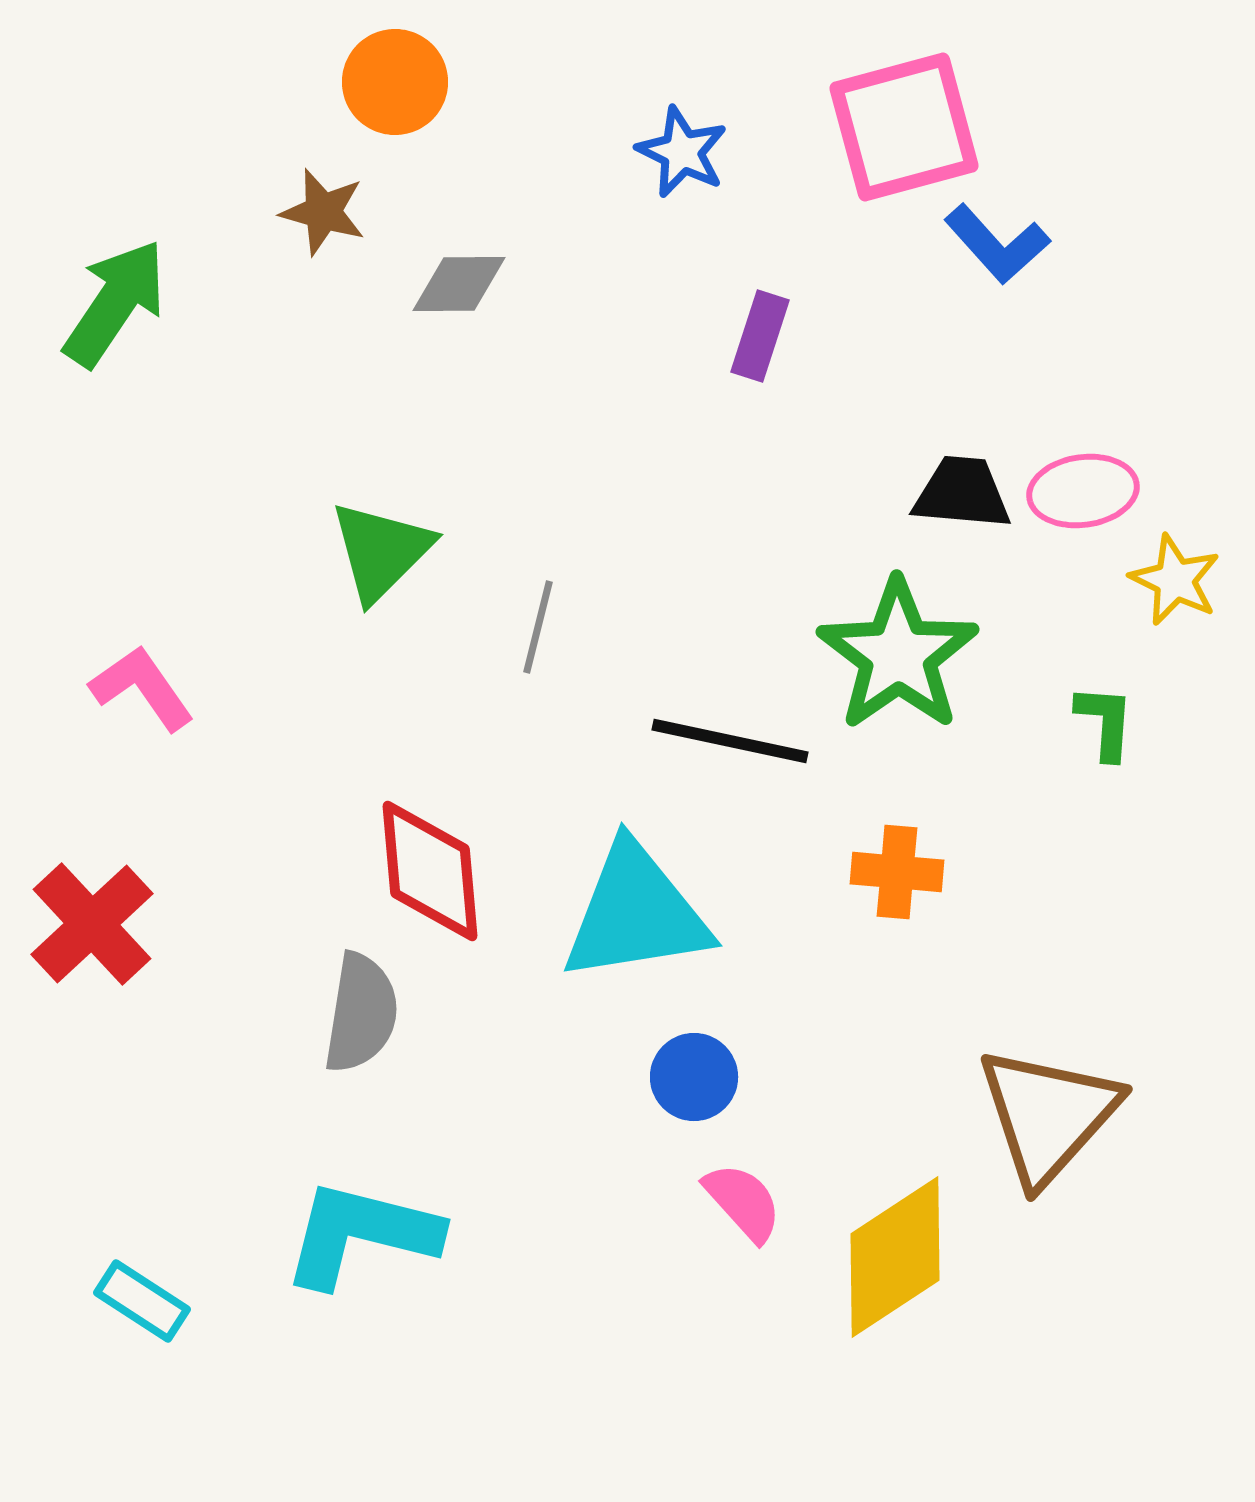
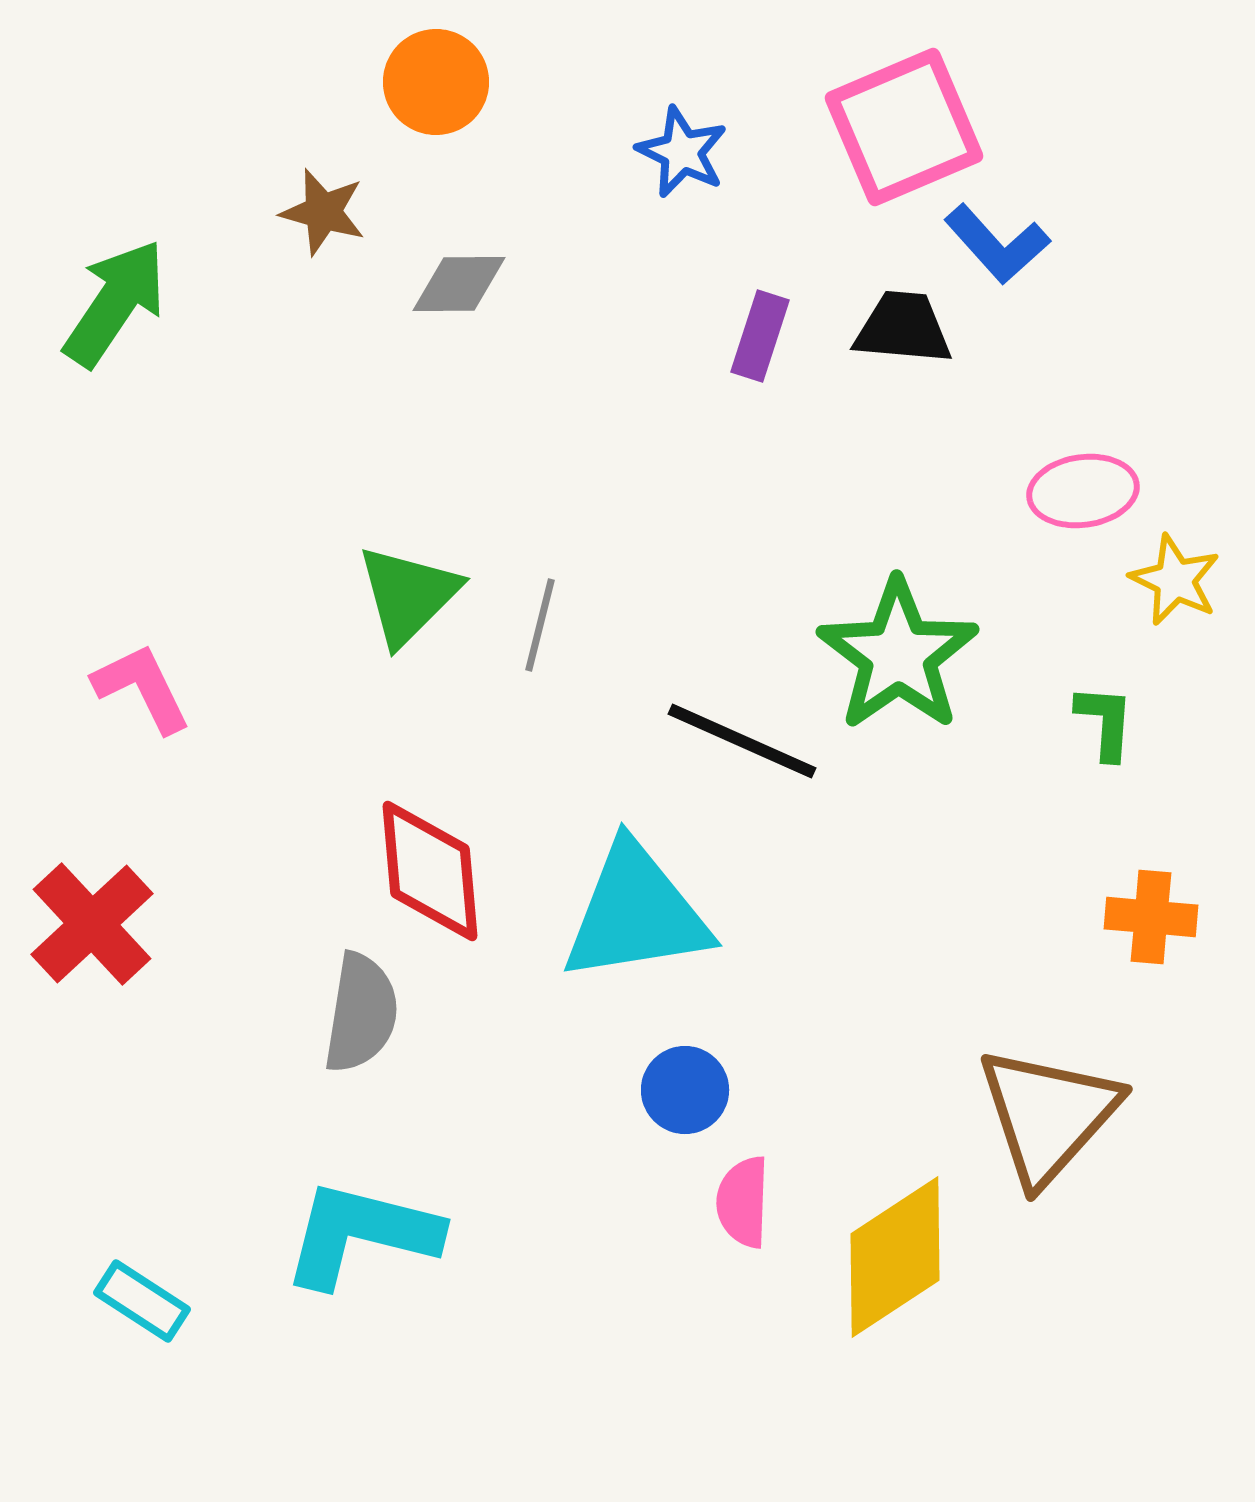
orange circle: moved 41 px right
pink square: rotated 8 degrees counterclockwise
black trapezoid: moved 59 px left, 165 px up
green triangle: moved 27 px right, 44 px down
gray line: moved 2 px right, 2 px up
pink L-shape: rotated 9 degrees clockwise
black line: moved 12 px right; rotated 12 degrees clockwise
orange cross: moved 254 px right, 45 px down
blue circle: moved 9 px left, 13 px down
pink semicircle: rotated 136 degrees counterclockwise
